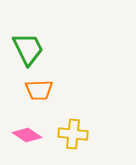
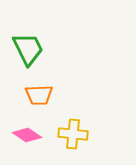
orange trapezoid: moved 5 px down
